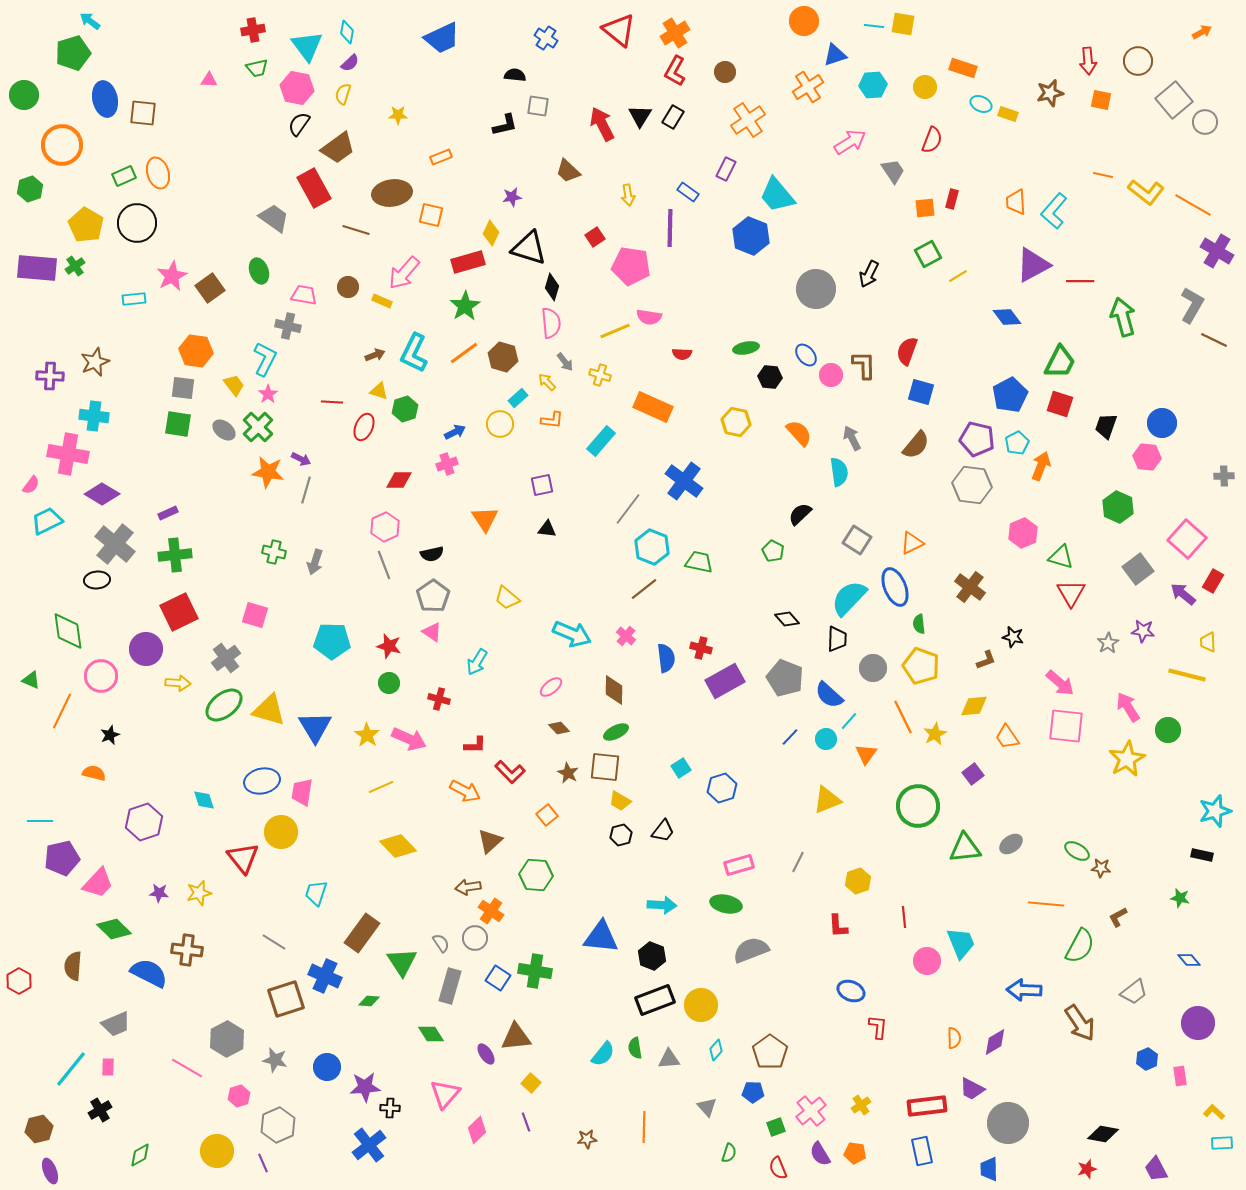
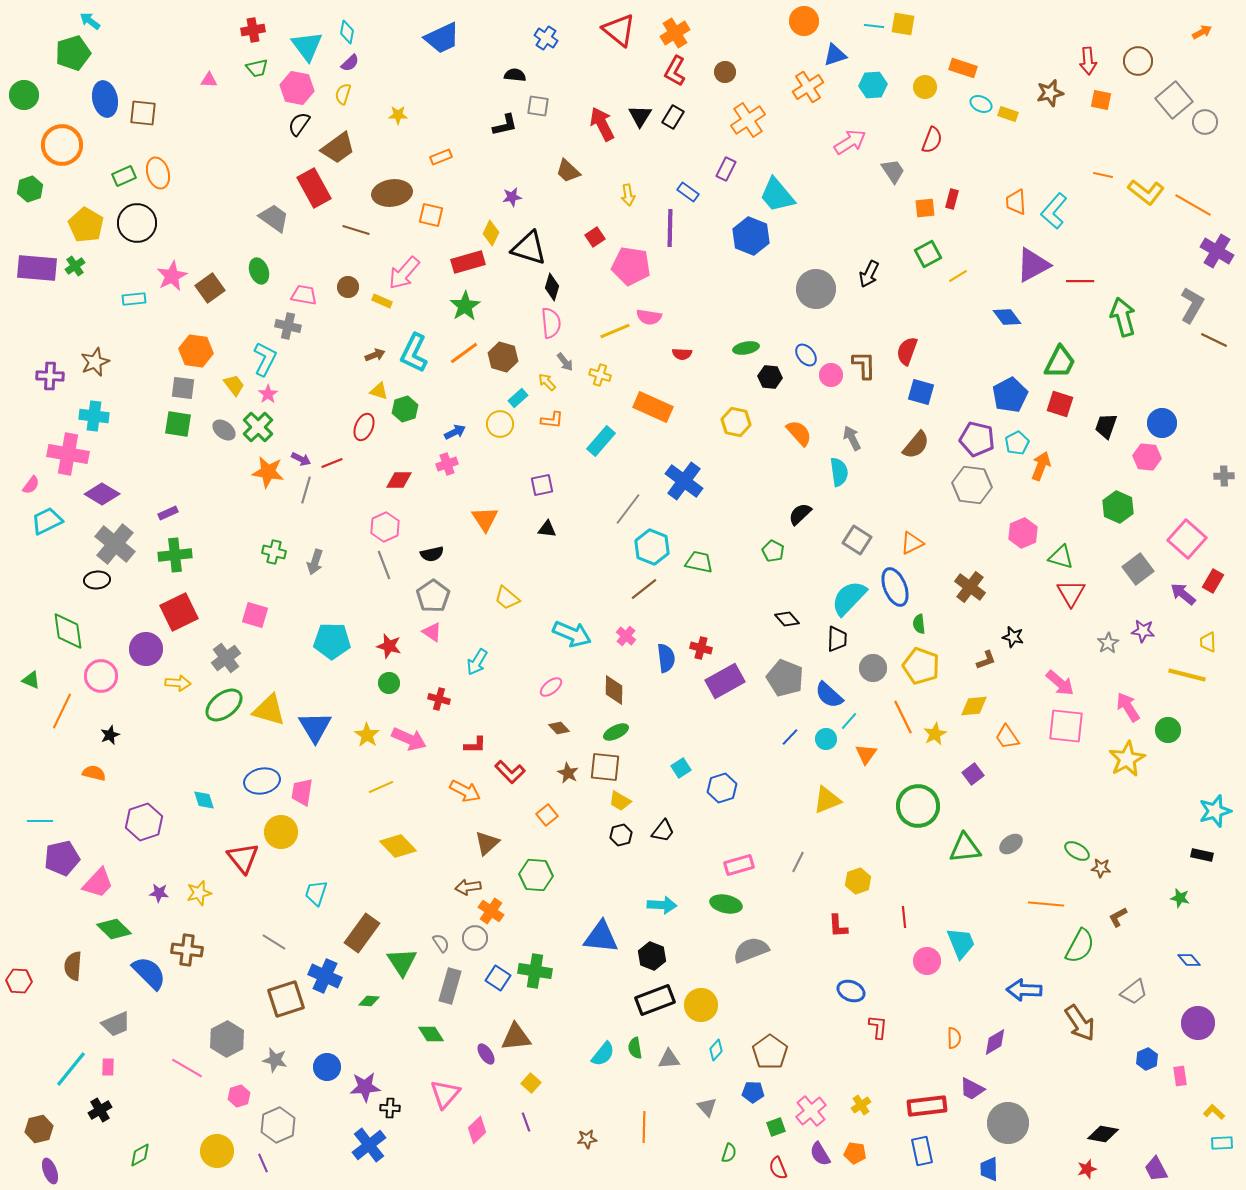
red line at (332, 402): moved 61 px down; rotated 25 degrees counterclockwise
brown triangle at (490, 841): moved 3 px left, 2 px down
blue semicircle at (149, 973): rotated 18 degrees clockwise
red hexagon at (19, 981): rotated 25 degrees counterclockwise
